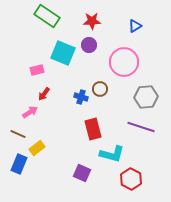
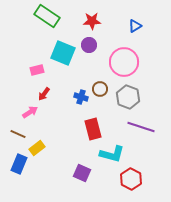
gray hexagon: moved 18 px left; rotated 25 degrees clockwise
